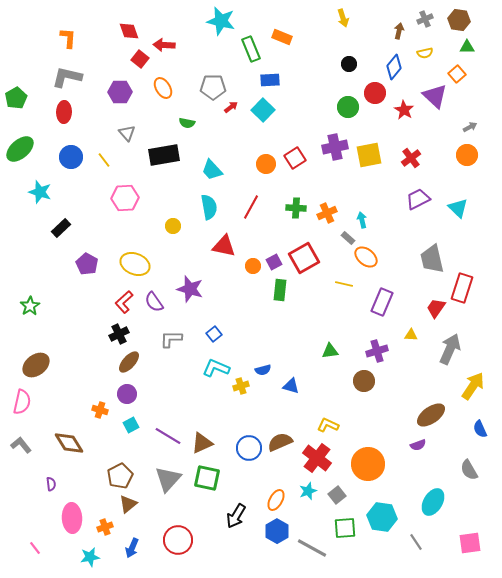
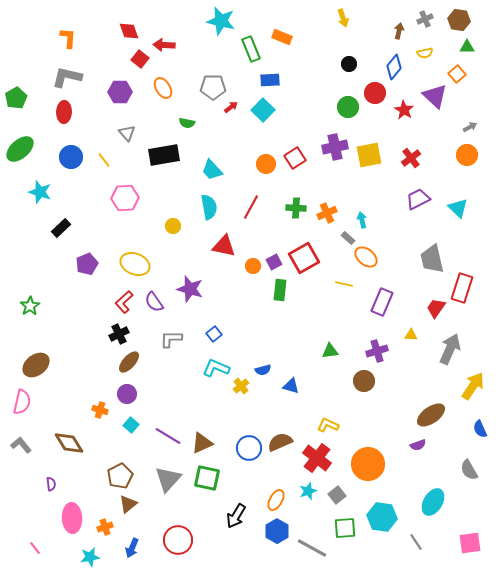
purple pentagon at (87, 264): rotated 20 degrees clockwise
yellow cross at (241, 386): rotated 21 degrees counterclockwise
cyan square at (131, 425): rotated 21 degrees counterclockwise
